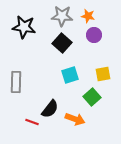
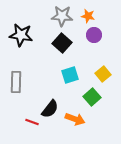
black star: moved 3 px left, 8 px down
yellow square: rotated 28 degrees counterclockwise
